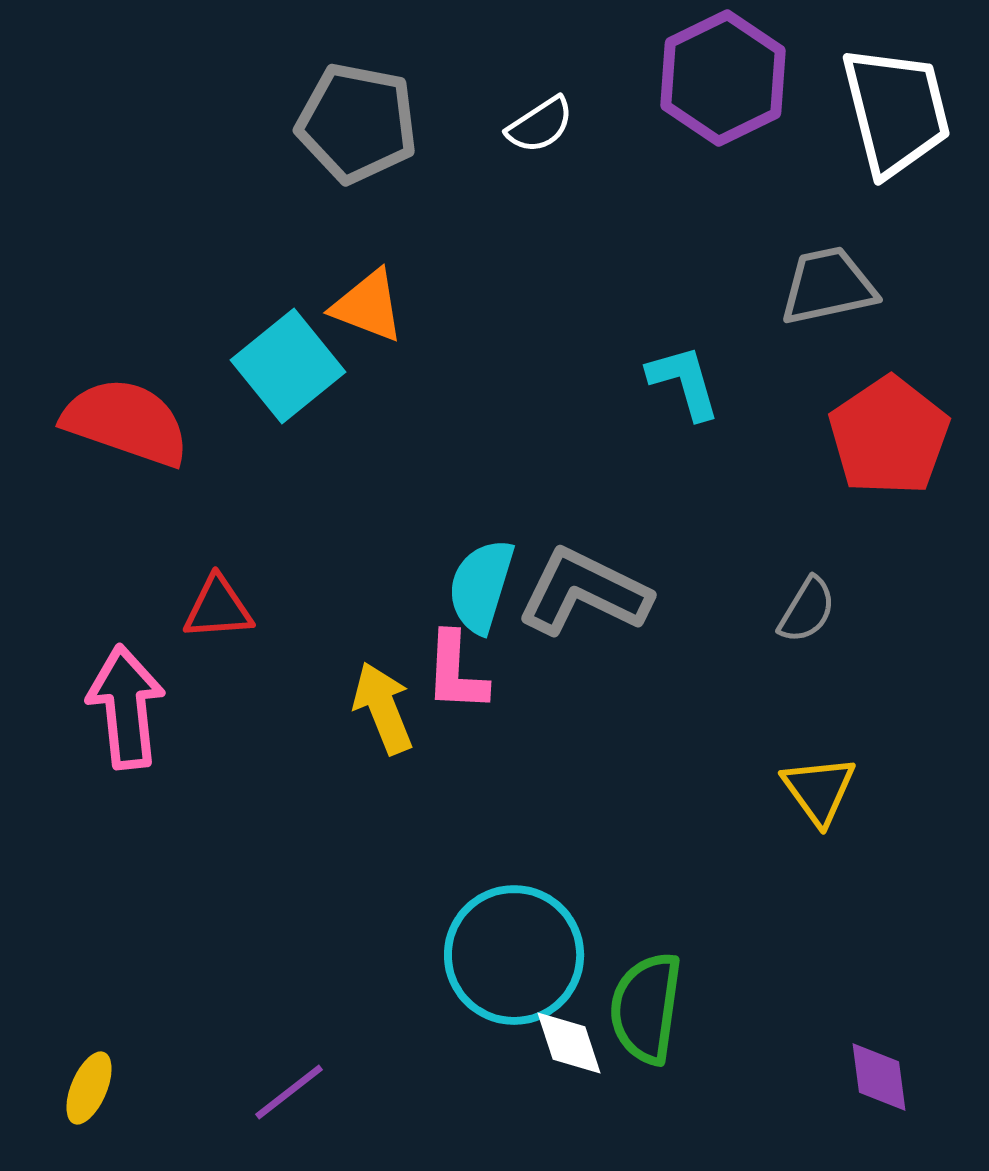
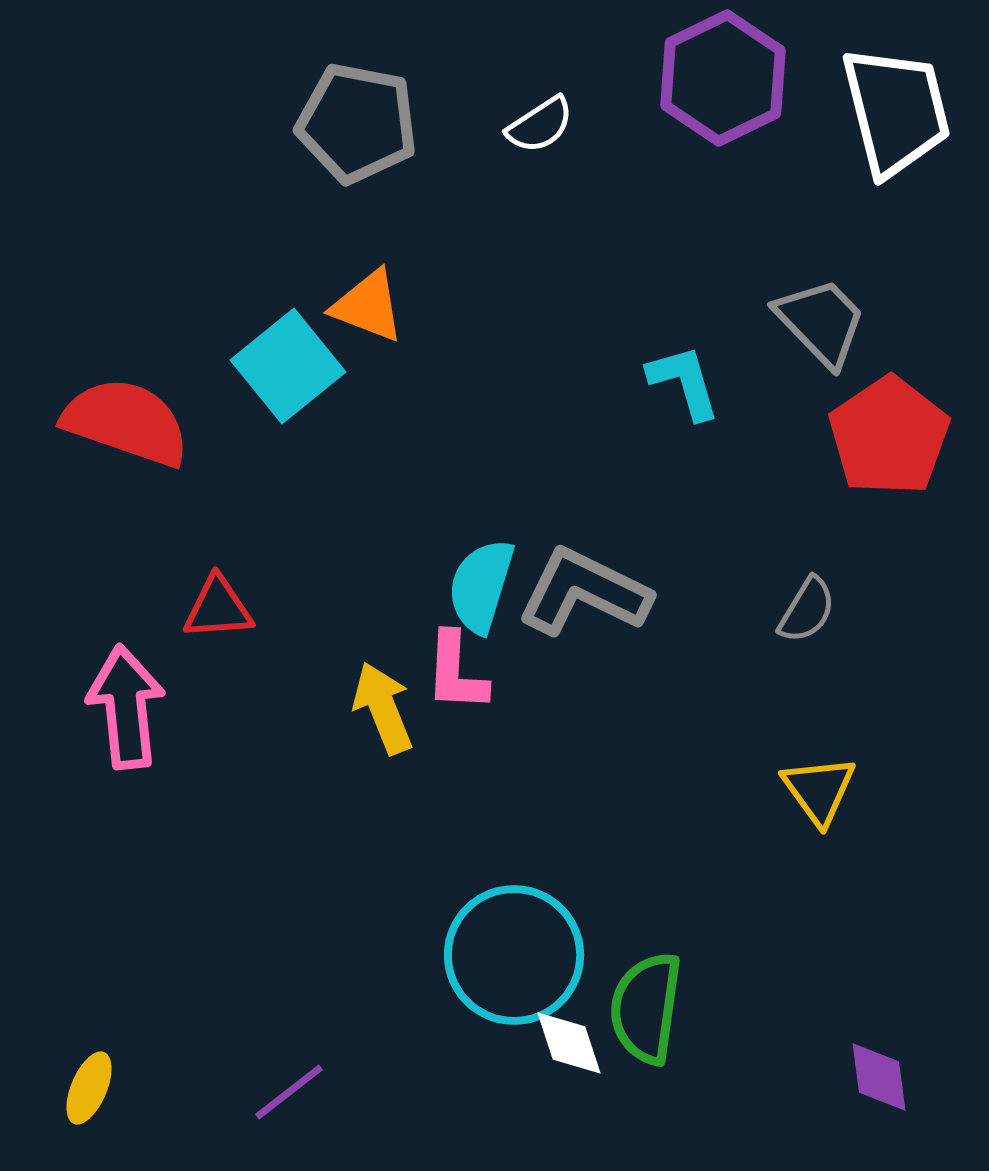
gray trapezoid: moved 7 px left, 36 px down; rotated 58 degrees clockwise
